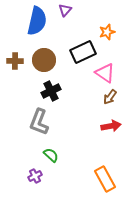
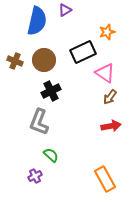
purple triangle: rotated 16 degrees clockwise
brown cross: rotated 21 degrees clockwise
